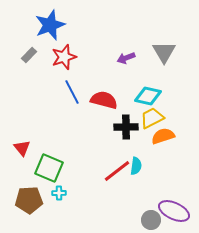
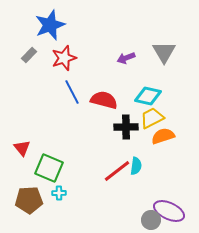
red star: moved 1 px down
purple ellipse: moved 5 px left
